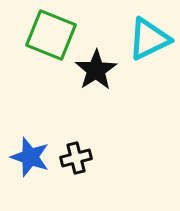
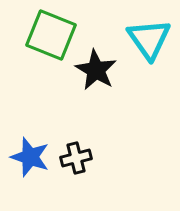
cyan triangle: rotated 39 degrees counterclockwise
black star: rotated 9 degrees counterclockwise
